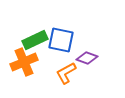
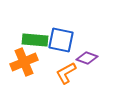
green rectangle: rotated 30 degrees clockwise
